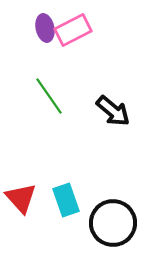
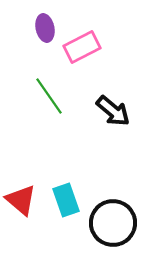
pink rectangle: moved 9 px right, 17 px down
red triangle: moved 2 px down; rotated 8 degrees counterclockwise
